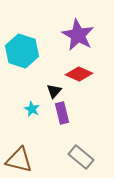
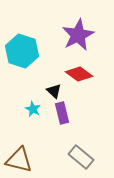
purple star: rotated 16 degrees clockwise
red diamond: rotated 12 degrees clockwise
black triangle: rotated 28 degrees counterclockwise
cyan star: moved 1 px right
